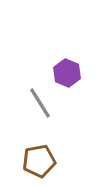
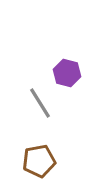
purple hexagon: rotated 8 degrees counterclockwise
